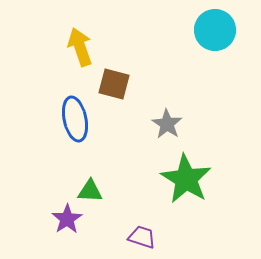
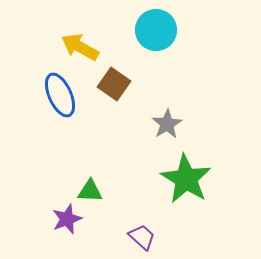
cyan circle: moved 59 px left
yellow arrow: rotated 42 degrees counterclockwise
brown square: rotated 20 degrees clockwise
blue ellipse: moved 15 px left, 24 px up; rotated 12 degrees counterclockwise
gray star: rotated 8 degrees clockwise
purple star: rotated 12 degrees clockwise
purple trapezoid: rotated 24 degrees clockwise
